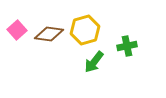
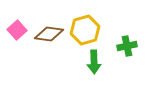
green arrow: rotated 40 degrees counterclockwise
